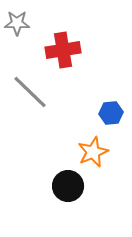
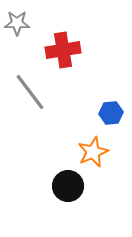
gray line: rotated 9 degrees clockwise
